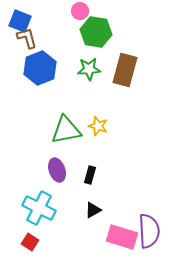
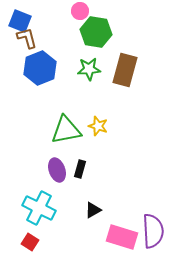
black rectangle: moved 10 px left, 6 px up
purple semicircle: moved 4 px right
